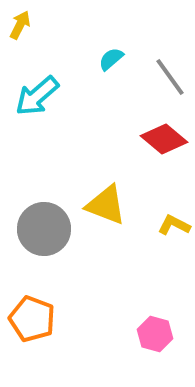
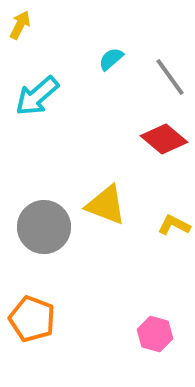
gray circle: moved 2 px up
